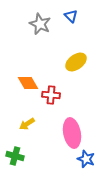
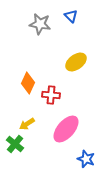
gray star: rotated 15 degrees counterclockwise
orange diamond: rotated 55 degrees clockwise
pink ellipse: moved 6 px left, 4 px up; rotated 52 degrees clockwise
green cross: moved 12 px up; rotated 24 degrees clockwise
